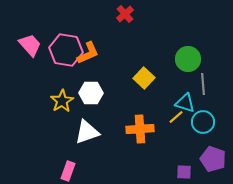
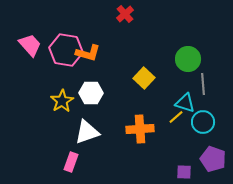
orange L-shape: rotated 40 degrees clockwise
pink rectangle: moved 3 px right, 9 px up
